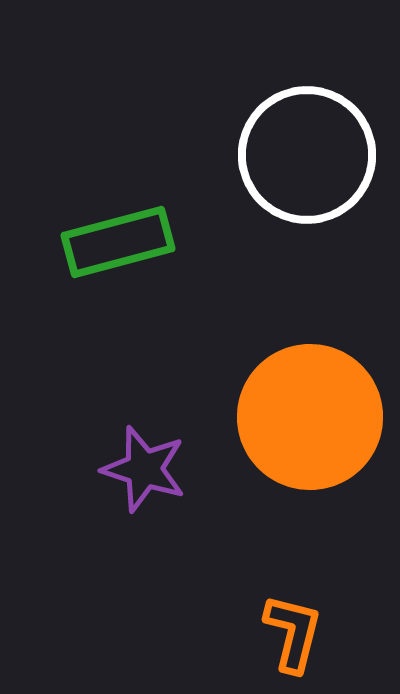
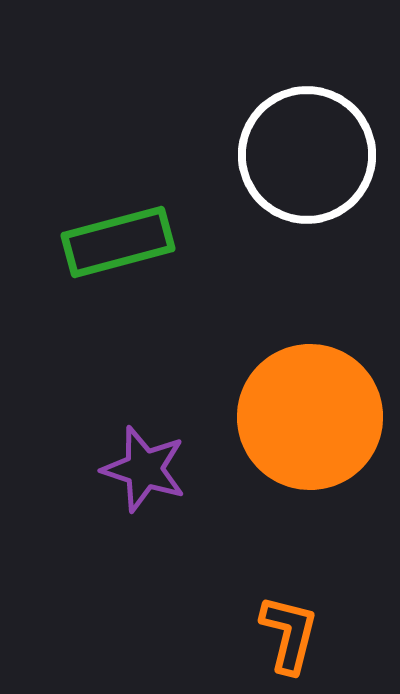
orange L-shape: moved 4 px left, 1 px down
